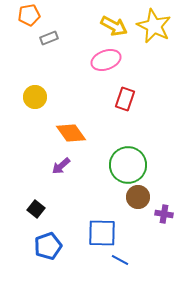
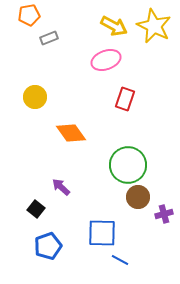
purple arrow: moved 21 px down; rotated 84 degrees clockwise
purple cross: rotated 24 degrees counterclockwise
